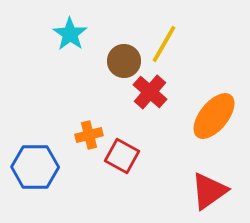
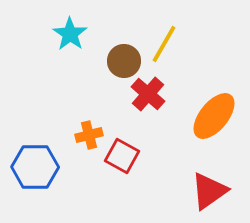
red cross: moved 2 px left, 2 px down
